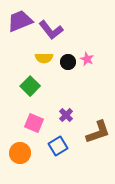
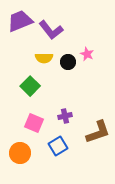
pink star: moved 5 px up
purple cross: moved 1 px left, 1 px down; rotated 32 degrees clockwise
